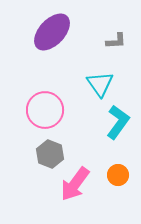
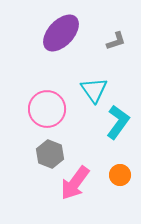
purple ellipse: moved 9 px right, 1 px down
gray L-shape: rotated 15 degrees counterclockwise
cyan triangle: moved 6 px left, 6 px down
pink circle: moved 2 px right, 1 px up
orange circle: moved 2 px right
pink arrow: moved 1 px up
